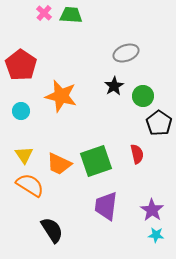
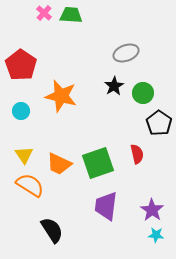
green circle: moved 3 px up
green square: moved 2 px right, 2 px down
